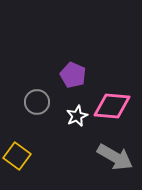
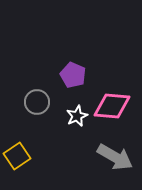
yellow square: rotated 20 degrees clockwise
